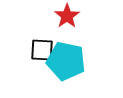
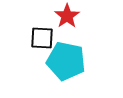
black square: moved 12 px up
